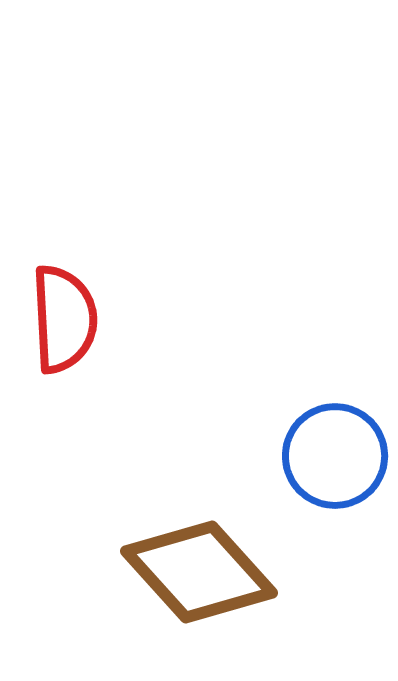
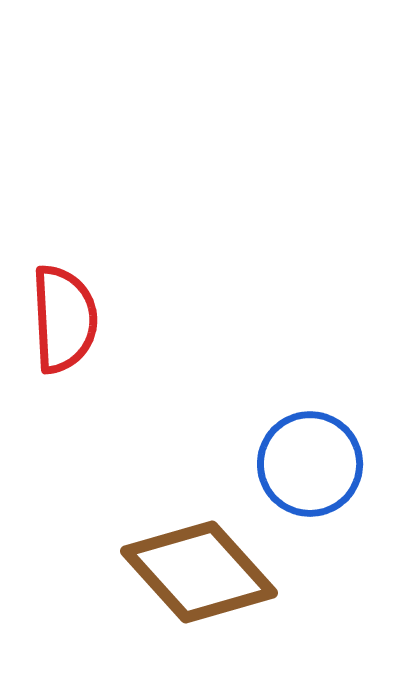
blue circle: moved 25 px left, 8 px down
